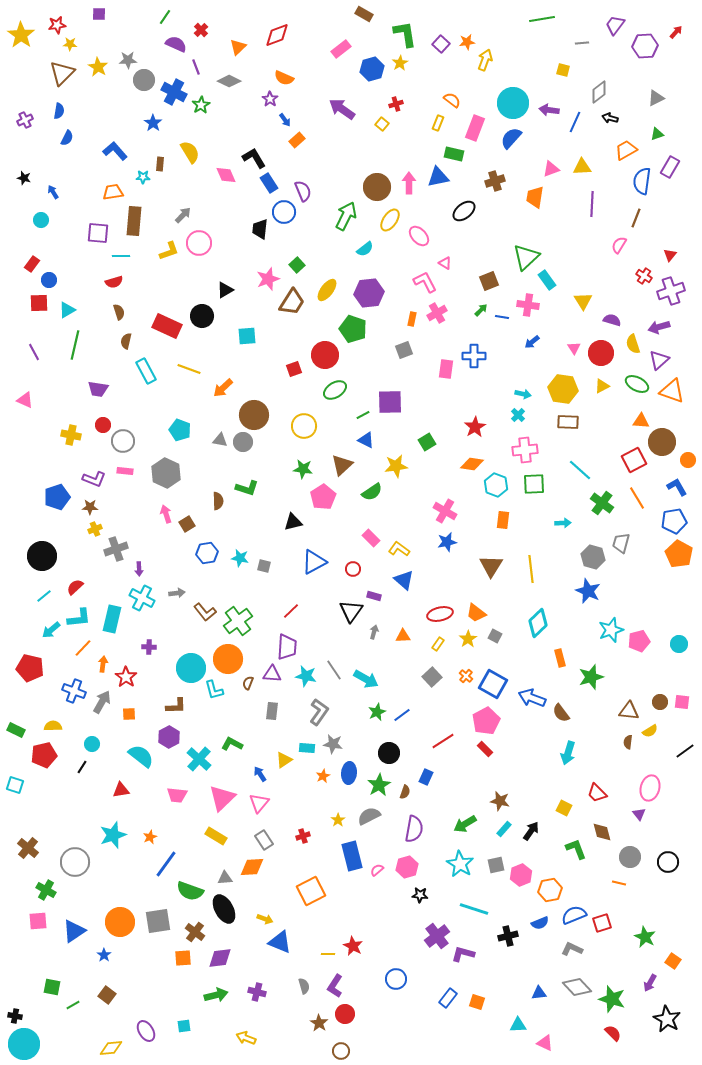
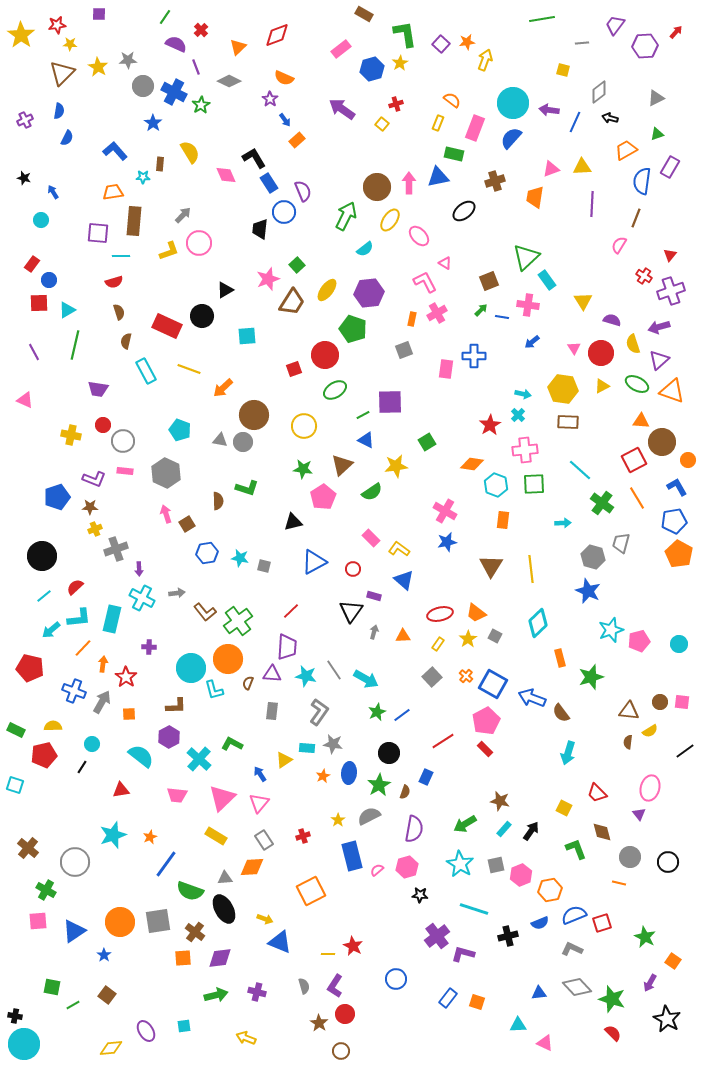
gray circle at (144, 80): moved 1 px left, 6 px down
red star at (475, 427): moved 15 px right, 2 px up
